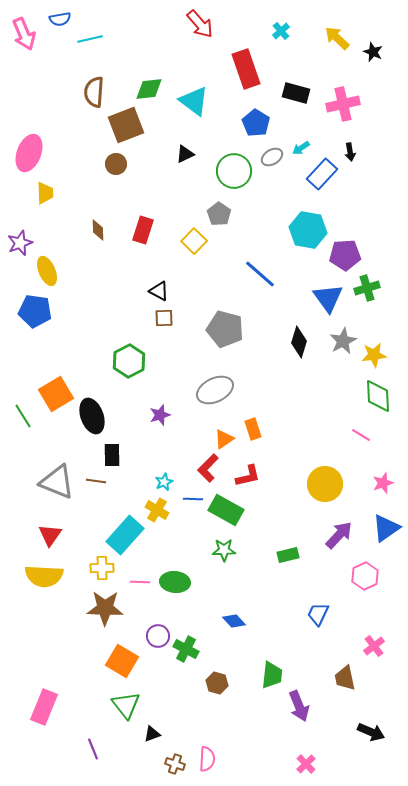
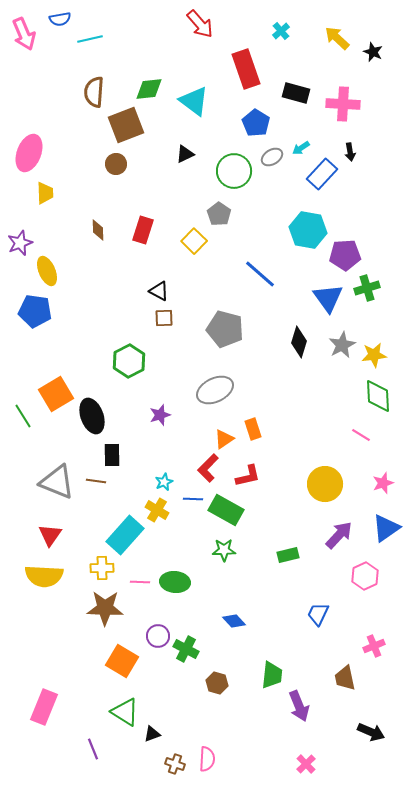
pink cross at (343, 104): rotated 16 degrees clockwise
gray star at (343, 341): moved 1 px left, 4 px down
pink cross at (374, 646): rotated 15 degrees clockwise
green triangle at (126, 705): moved 1 px left, 7 px down; rotated 20 degrees counterclockwise
